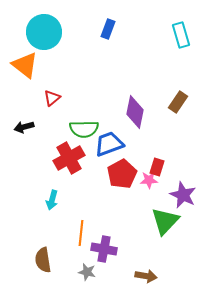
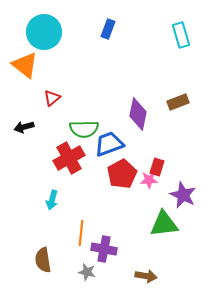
brown rectangle: rotated 35 degrees clockwise
purple diamond: moved 3 px right, 2 px down
green triangle: moved 1 px left, 3 px down; rotated 40 degrees clockwise
